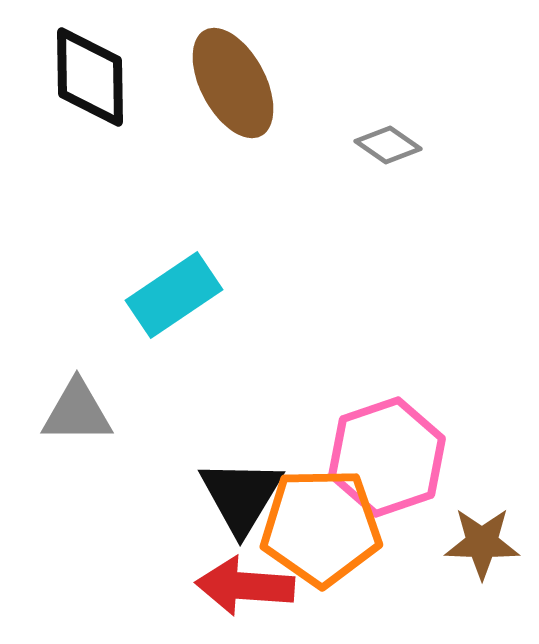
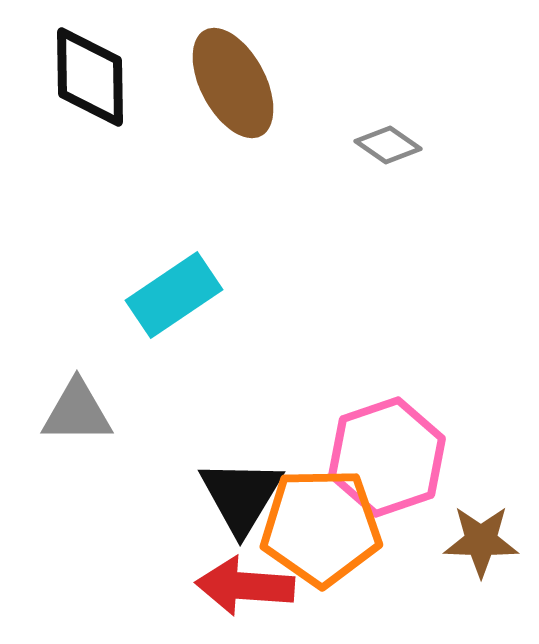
brown star: moved 1 px left, 2 px up
